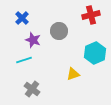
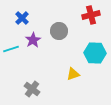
purple star: rotated 21 degrees clockwise
cyan hexagon: rotated 25 degrees clockwise
cyan line: moved 13 px left, 11 px up
